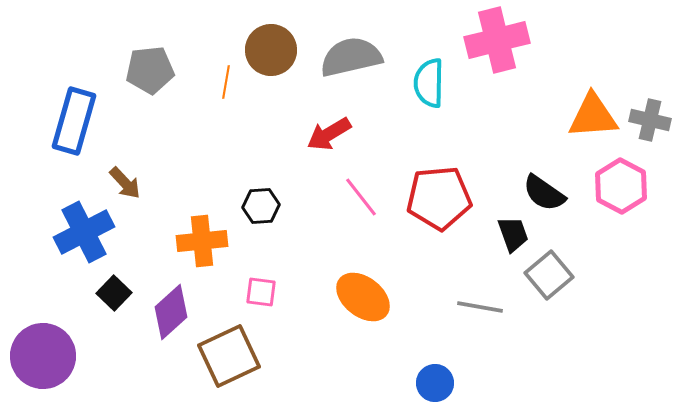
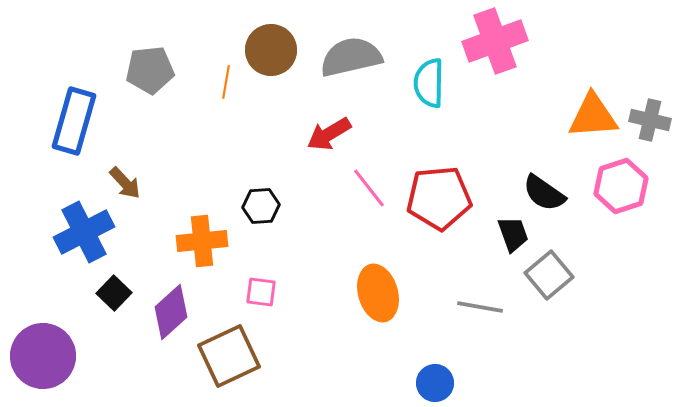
pink cross: moved 2 px left, 1 px down; rotated 6 degrees counterclockwise
pink hexagon: rotated 14 degrees clockwise
pink line: moved 8 px right, 9 px up
orange ellipse: moved 15 px right, 4 px up; rotated 36 degrees clockwise
